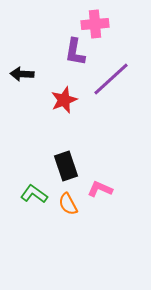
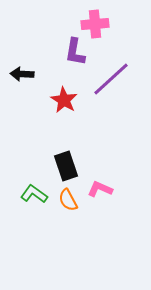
red star: rotated 20 degrees counterclockwise
orange semicircle: moved 4 px up
